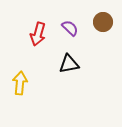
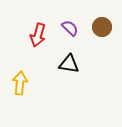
brown circle: moved 1 px left, 5 px down
red arrow: moved 1 px down
black triangle: rotated 20 degrees clockwise
